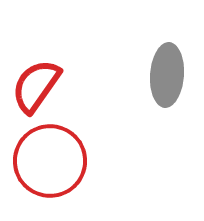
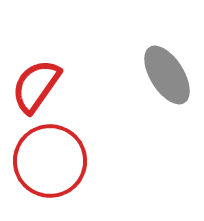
gray ellipse: rotated 36 degrees counterclockwise
